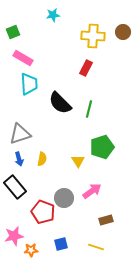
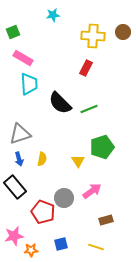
green line: rotated 54 degrees clockwise
